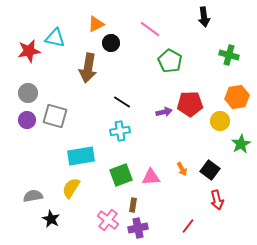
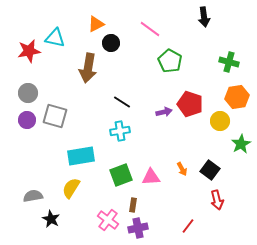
green cross: moved 7 px down
red pentagon: rotated 20 degrees clockwise
